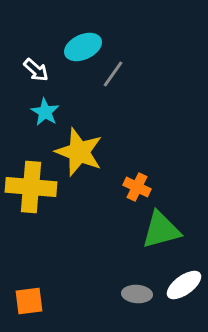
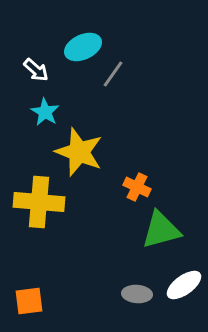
yellow cross: moved 8 px right, 15 px down
